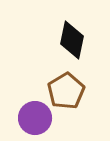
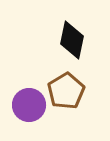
purple circle: moved 6 px left, 13 px up
